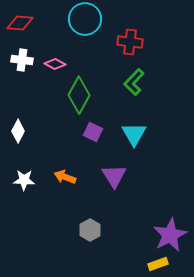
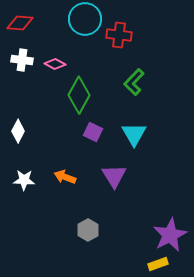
red cross: moved 11 px left, 7 px up
gray hexagon: moved 2 px left
